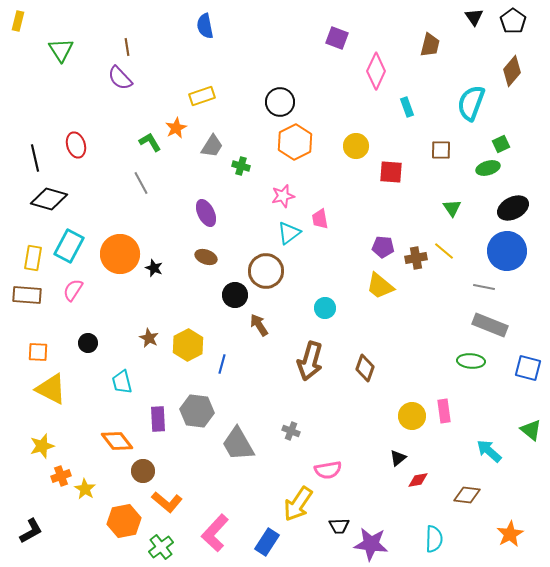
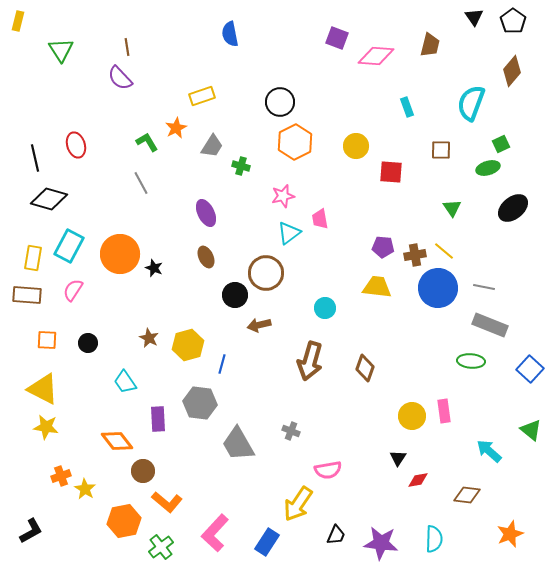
blue semicircle at (205, 26): moved 25 px right, 8 px down
pink diamond at (376, 71): moved 15 px up; rotated 69 degrees clockwise
green L-shape at (150, 142): moved 3 px left
black ellipse at (513, 208): rotated 12 degrees counterclockwise
blue circle at (507, 251): moved 69 px left, 37 px down
brown ellipse at (206, 257): rotated 45 degrees clockwise
brown cross at (416, 258): moved 1 px left, 3 px up
brown circle at (266, 271): moved 2 px down
yellow trapezoid at (380, 286): moved 3 px left, 1 px down; rotated 148 degrees clockwise
brown arrow at (259, 325): rotated 70 degrees counterclockwise
yellow hexagon at (188, 345): rotated 12 degrees clockwise
orange square at (38, 352): moved 9 px right, 12 px up
blue square at (528, 368): moved 2 px right, 1 px down; rotated 28 degrees clockwise
cyan trapezoid at (122, 382): moved 3 px right; rotated 20 degrees counterclockwise
yellow triangle at (51, 389): moved 8 px left
gray hexagon at (197, 411): moved 3 px right, 8 px up
yellow star at (42, 446): moved 4 px right, 19 px up; rotated 25 degrees clockwise
black triangle at (398, 458): rotated 18 degrees counterclockwise
black trapezoid at (339, 526): moved 3 px left, 9 px down; rotated 65 degrees counterclockwise
orange star at (510, 534): rotated 8 degrees clockwise
purple star at (371, 544): moved 10 px right, 1 px up
